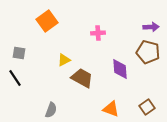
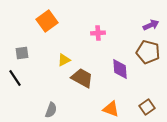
purple arrow: moved 2 px up; rotated 21 degrees counterclockwise
gray square: moved 3 px right; rotated 16 degrees counterclockwise
